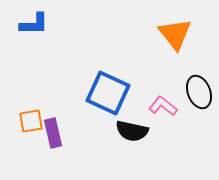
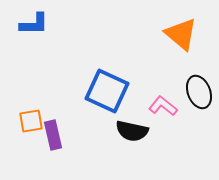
orange triangle: moved 6 px right; rotated 12 degrees counterclockwise
blue square: moved 1 px left, 2 px up
purple rectangle: moved 2 px down
